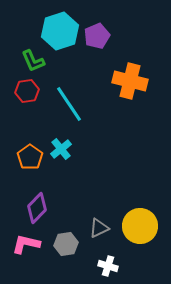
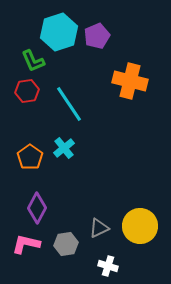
cyan hexagon: moved 1 px left, 1 px down
cyan cross: moved 3 px right, 1 px up
purple diamond: rotated 16 degrees counterclockwise
